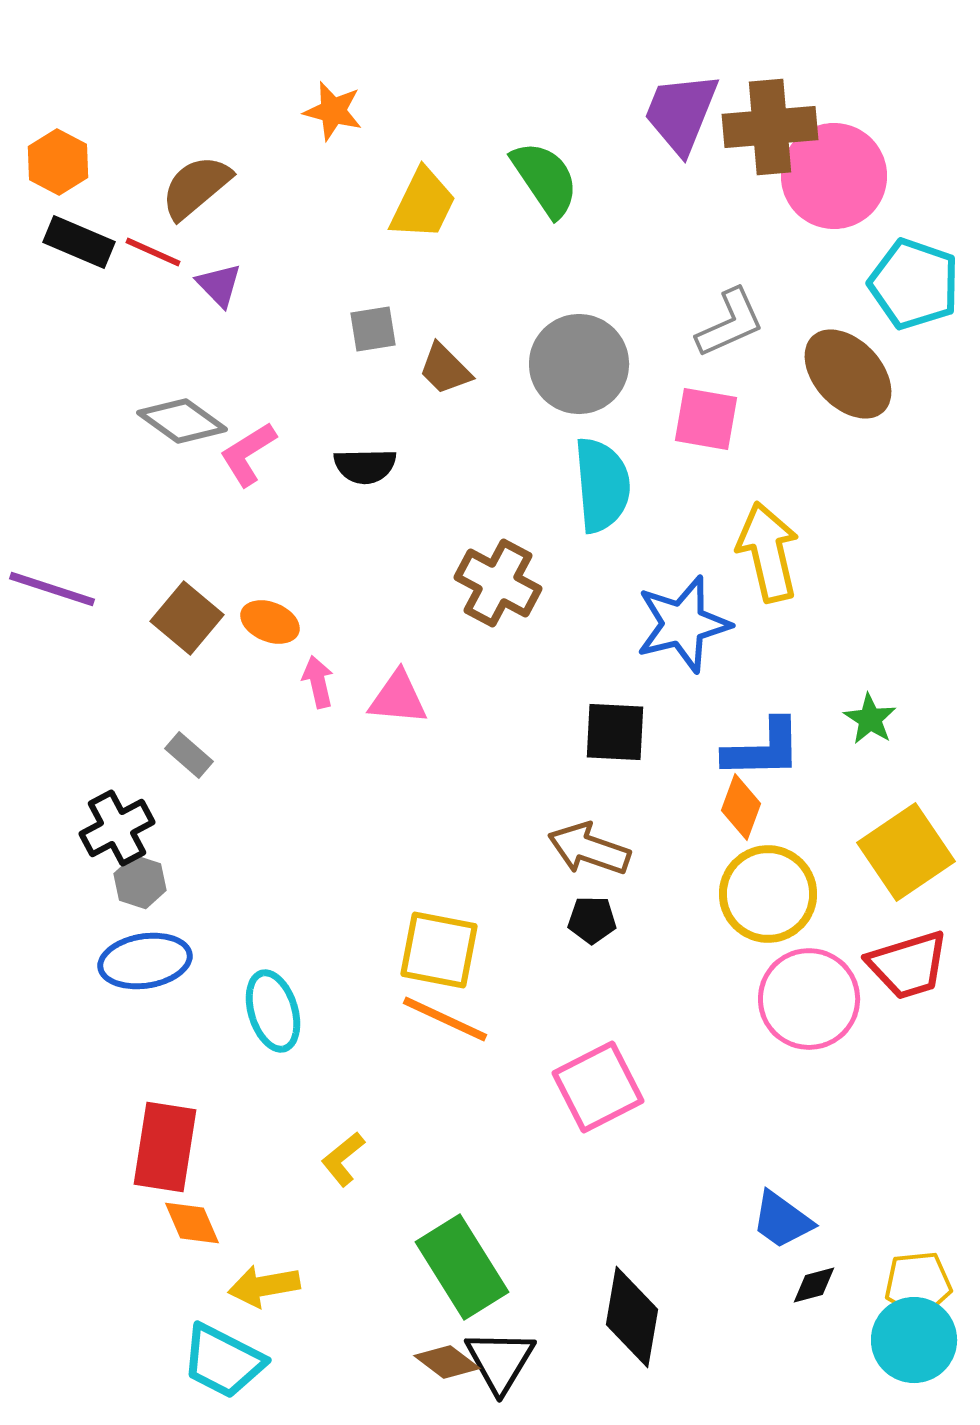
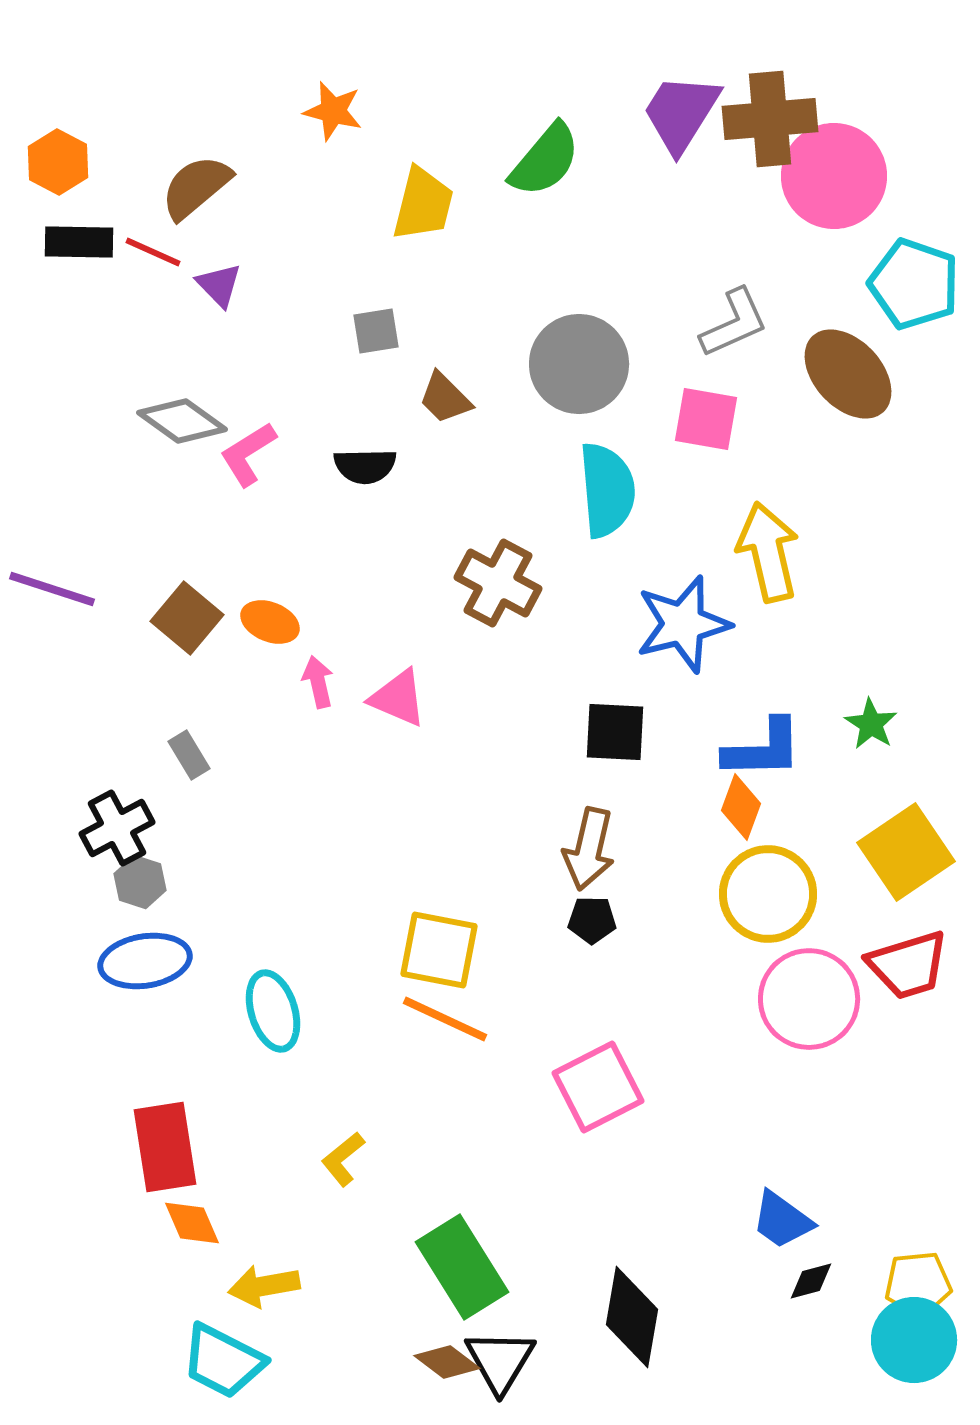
purple trapezoid at (681, 113): rotated 10 degrees clockwise
brown cross at (770, 127): moved 8 px up
green semicircle at (545, 179): moved 19 px up; rotated 74 degrees clockwise
yellow trapezoid at (423, 204): rotated 12 degrees counterclockwise
black rectangle at (79, 242): rotated 22 degrees counterclockwise
gray L-shape at (730, 323): moved 4 px right
gray square at (373, 329): moved 3 px right, 2 px down
brown trapezoid at (445, 369): moved 29 px down
cyan semicircle at (602, 485): moved 5 px right, 5 px down
pink triangle at (398, 698): rotated 18 degrees clockwise
green star at (870, 719): moved 1 px right, 5 px down
gray rectangle at (189, 755): rotated 18 degrees clockwise
brown arrow at (589, 849): rotated 96 degrees counterclockwise
red rectangle at (165, 1147): rotated 18 degrees counterclockwise
black diamond at (814, 1285): moved 3 px left, 4 px up
